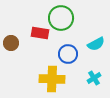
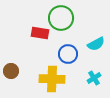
brown circle: moved 28 px down
